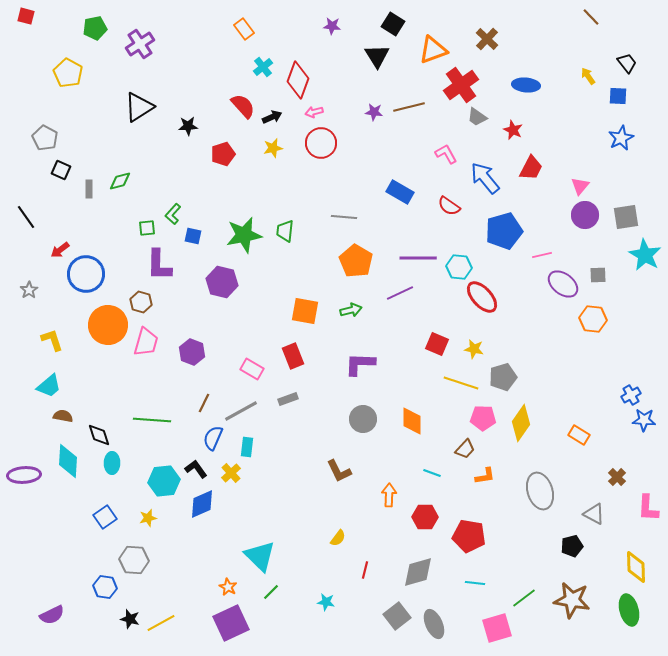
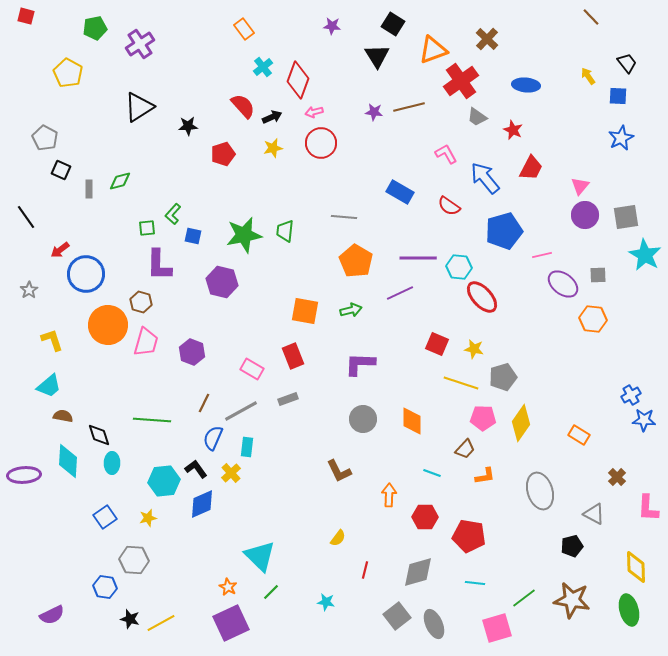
red cross at (461, 85): moved 4 px up
